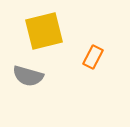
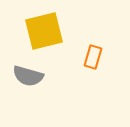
orange rectangle: rotated 10 degrees counterclockwise
